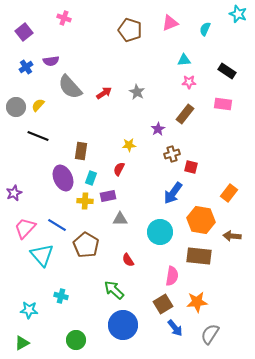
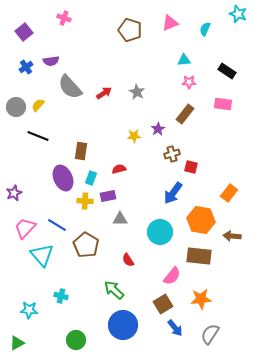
yellow star at (129, 145): moved 5 px right, 9 px up
red semicircle at (119, 169): rotated 48 degrees clockwise
pink semicircle at (172, 276): rotated 30 degrees clockwise
orange star at (197, 302): moved 4 px right, 3 px up
green triangle at (22, 343): moved 5 px left
